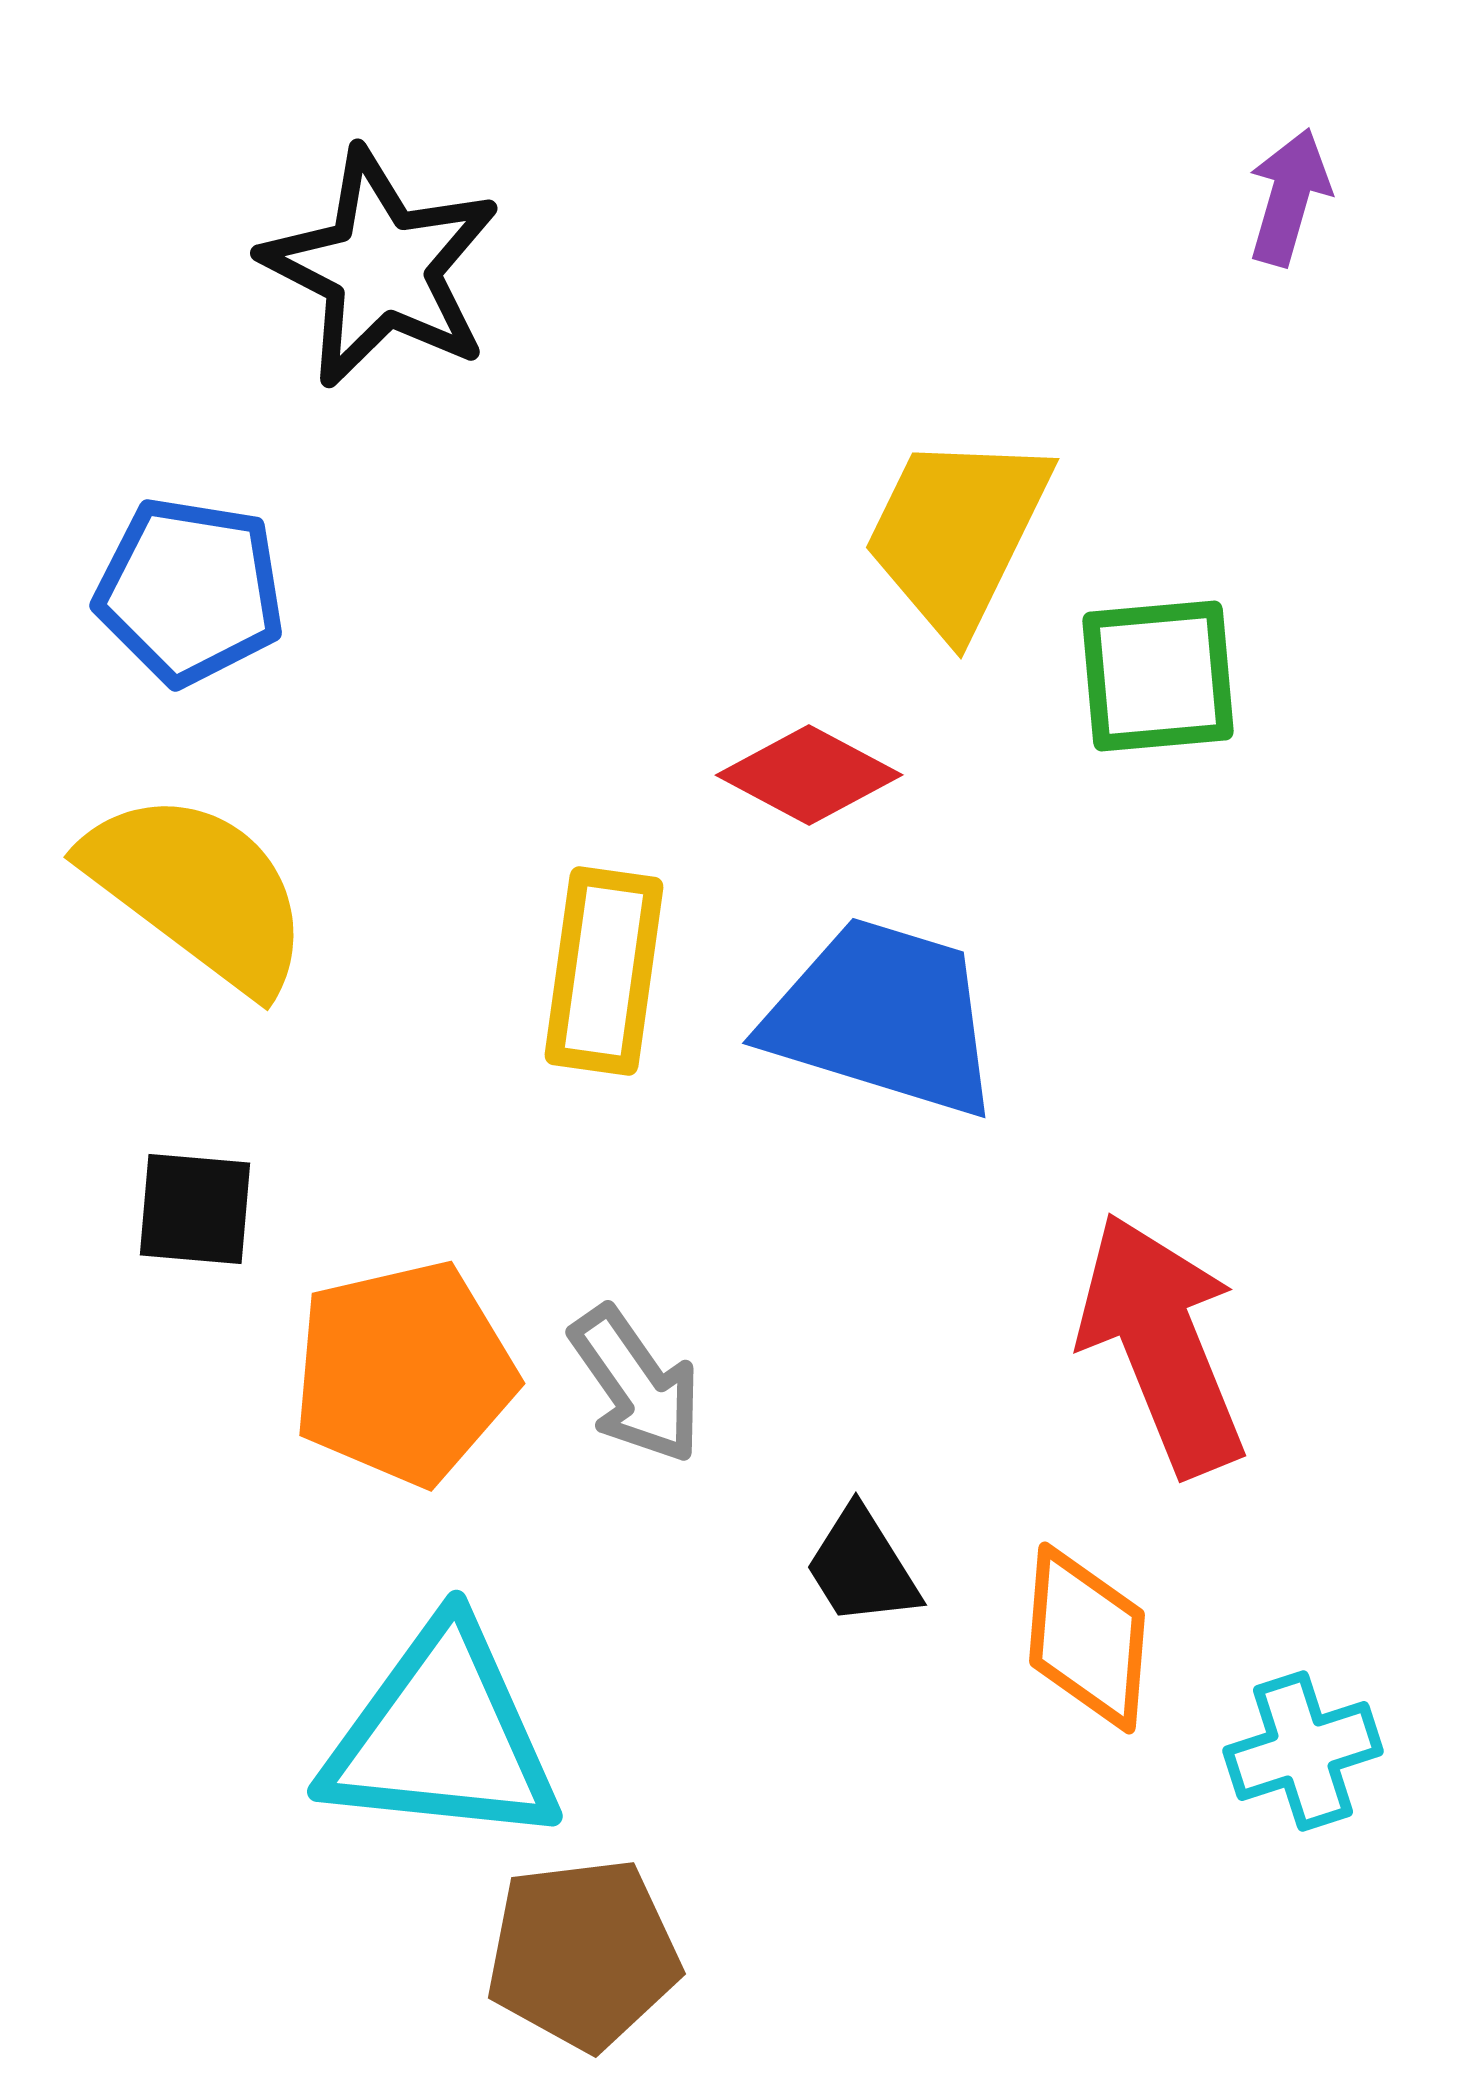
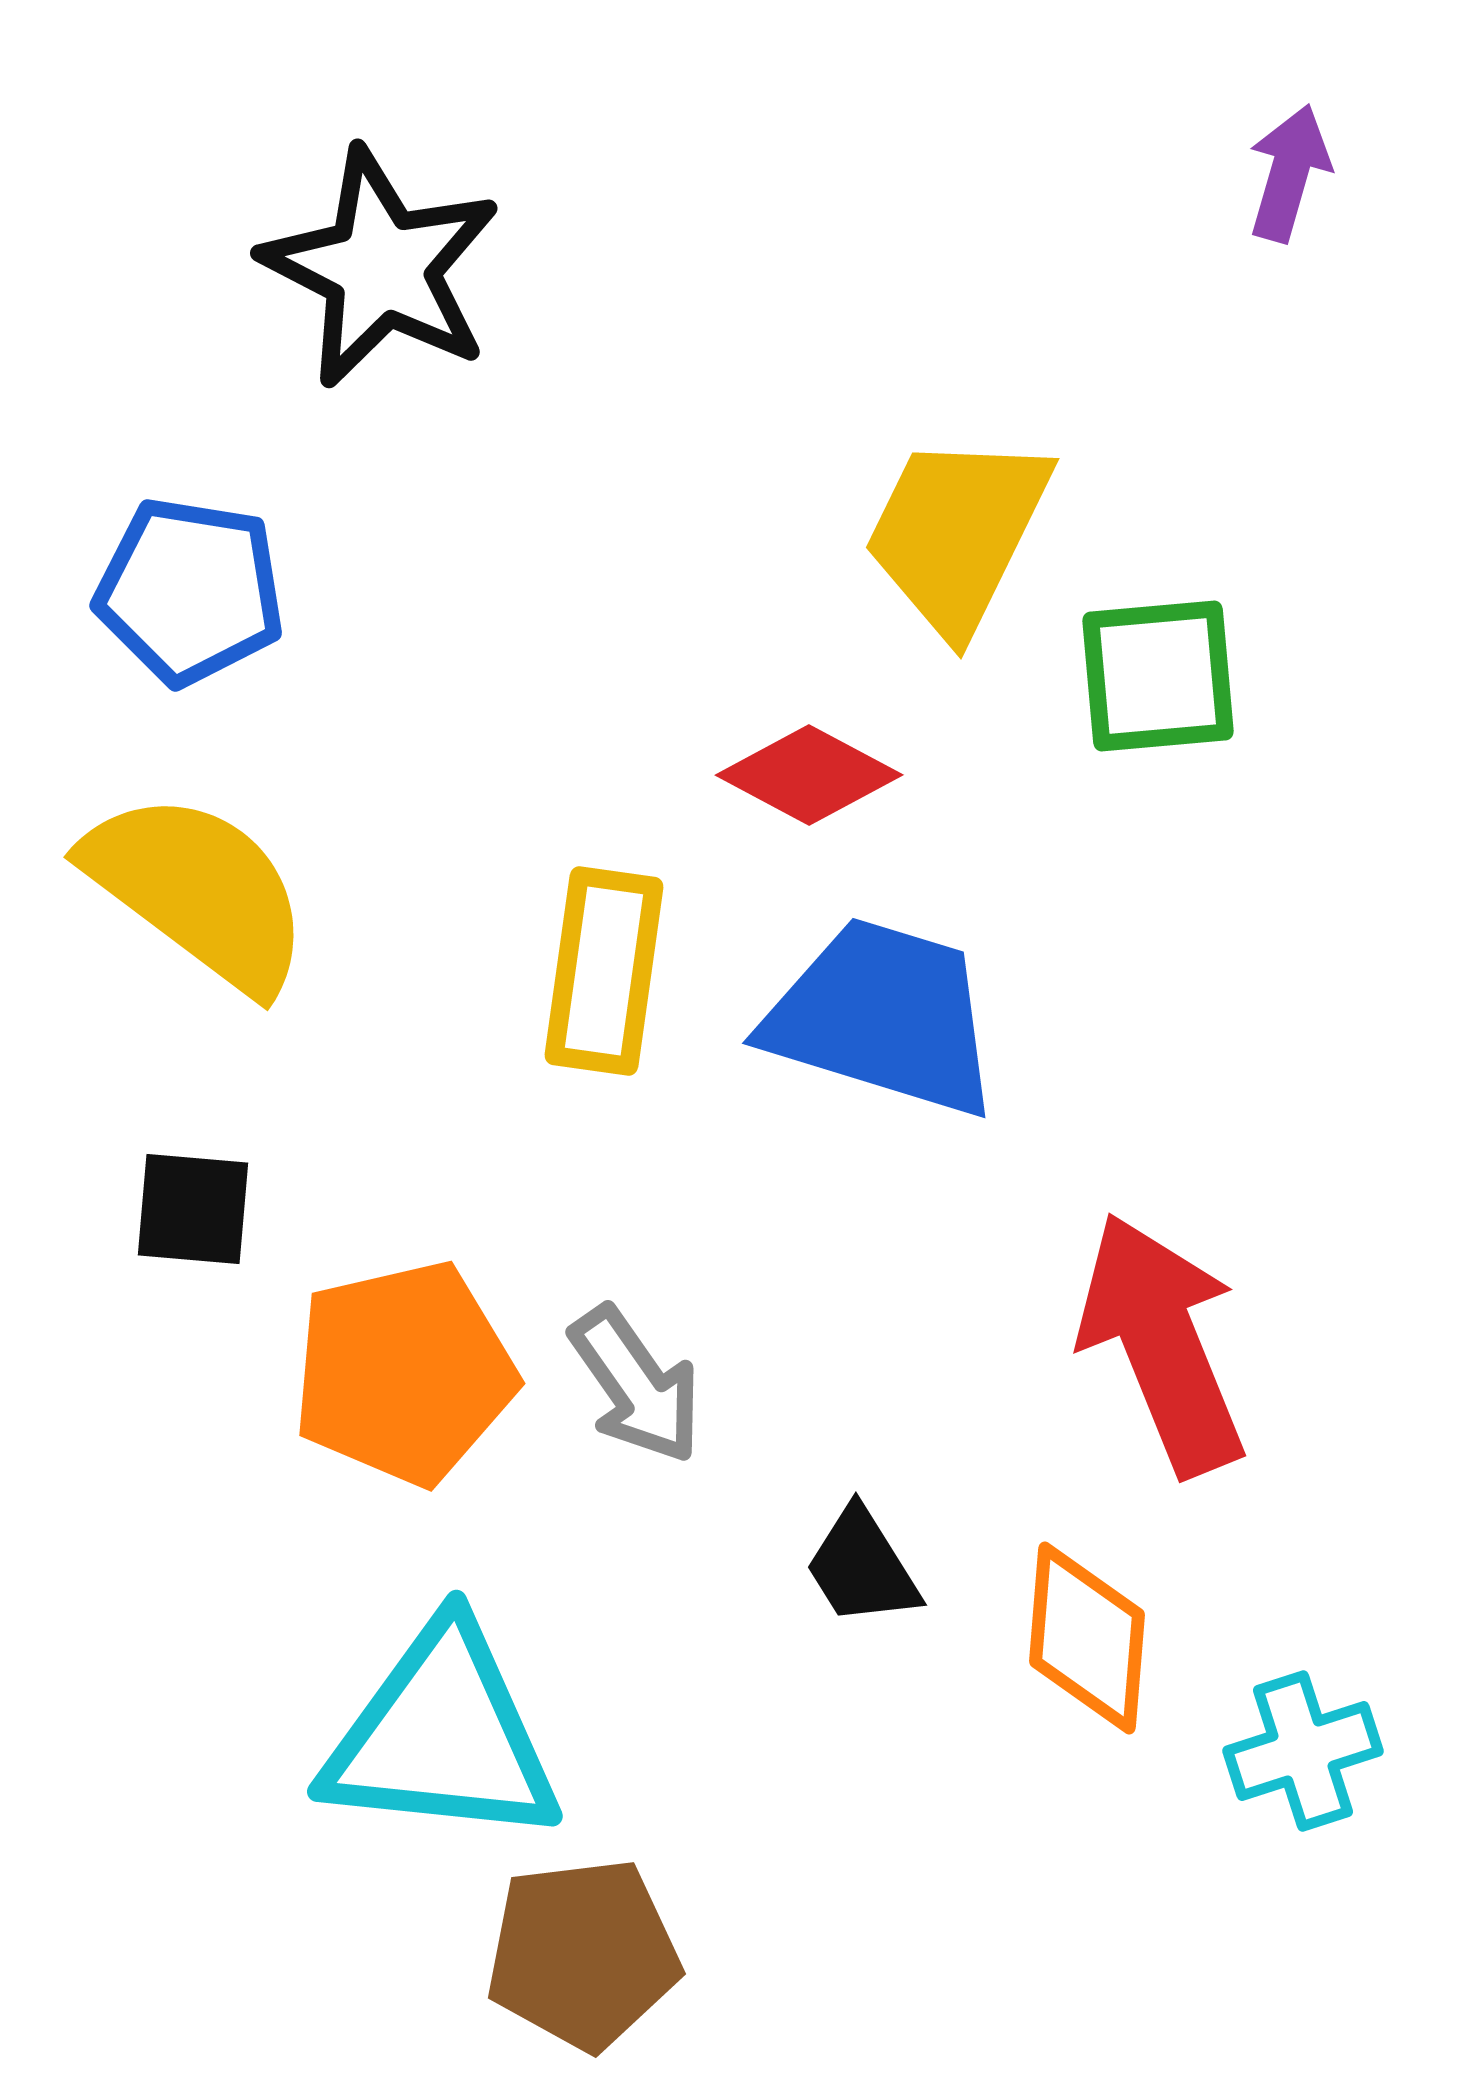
purple arrow: moved 24 px up
black square: moved 2 px left
